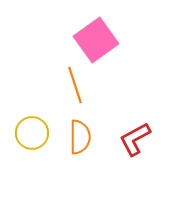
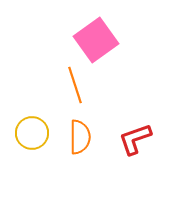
red L-shape: rotated 9 degrees clockwise
